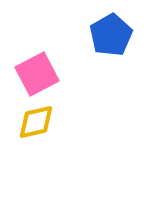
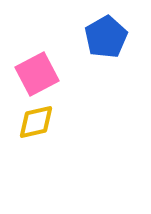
blue pentagon: moved 5 px left, 2 px down
